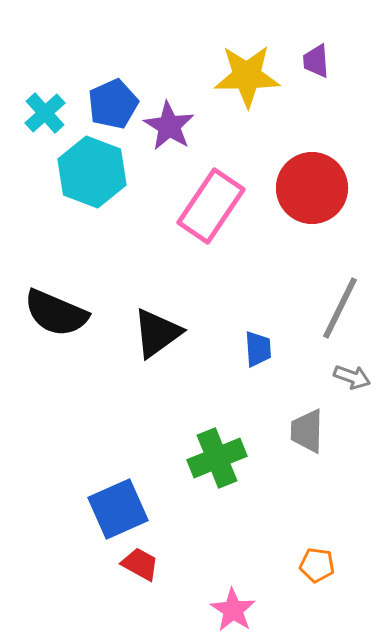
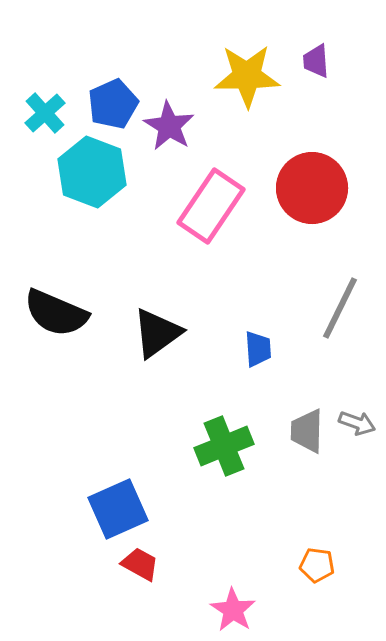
gray arrow: moved 5 px right, 46 px down
green cross: moved 7 px right, 12 px up
